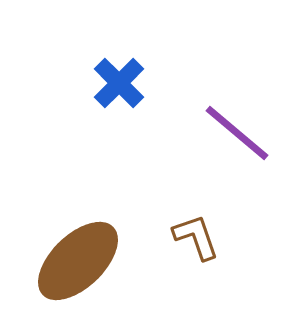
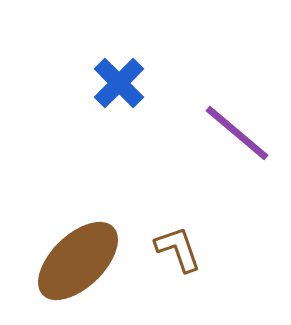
brown L-shape: moved 18 px left, 12 px down
